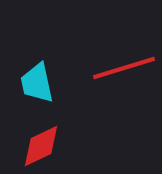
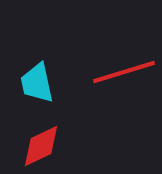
red line: moved 4 px down
